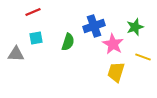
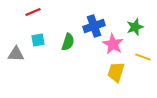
cyan square: moved 2 px right, 2 px down
